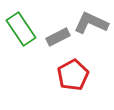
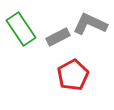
gray L-shape: moved 1 px left, 1 px down
